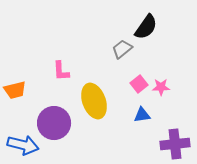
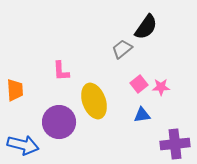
orange trapezoid: rotated 80 degrees counterclockwise
purple circle: moved 5 px right, 1 px up
